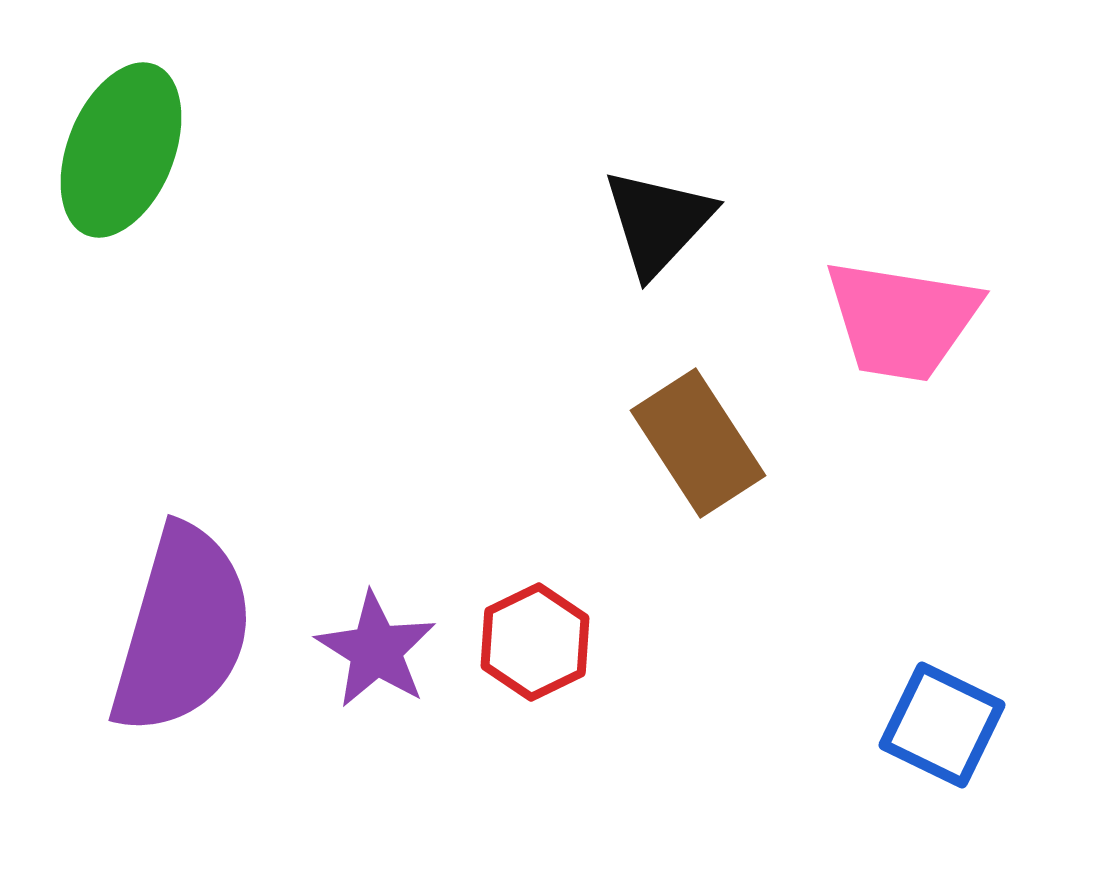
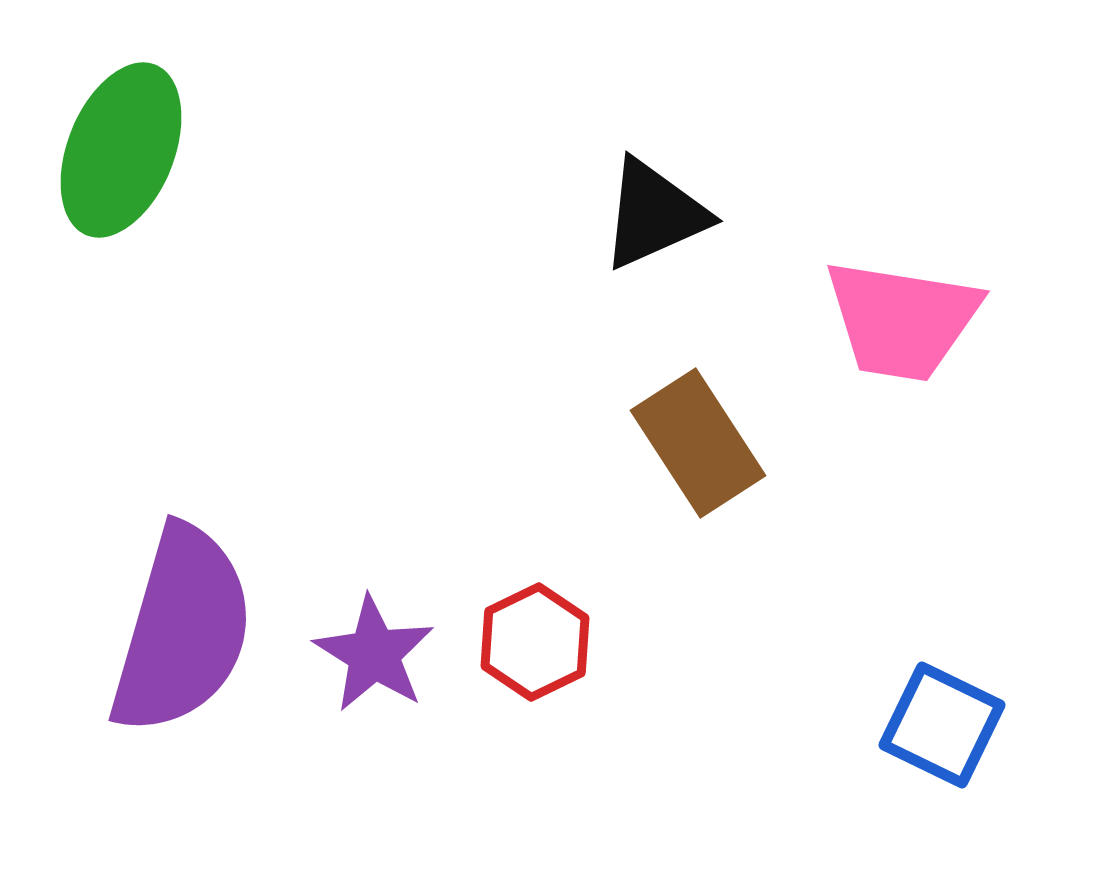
black triangle: moved 4 px left, 8 px up; rotated 23 degrees clockwise
purple star: moved 2 px left, 4 px down
